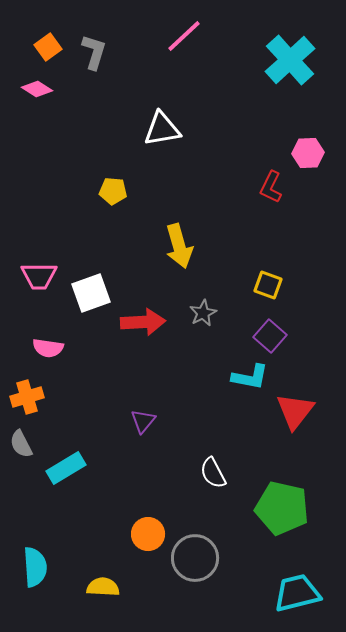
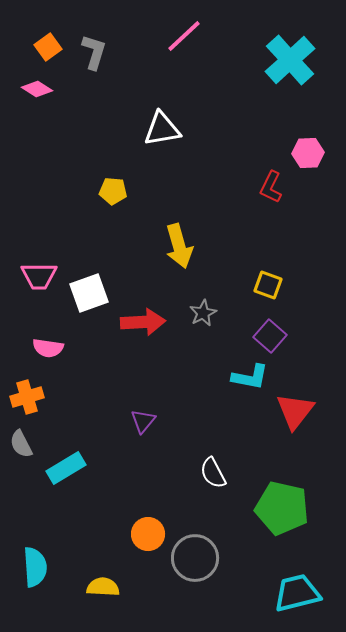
white square: moved 2 px left
